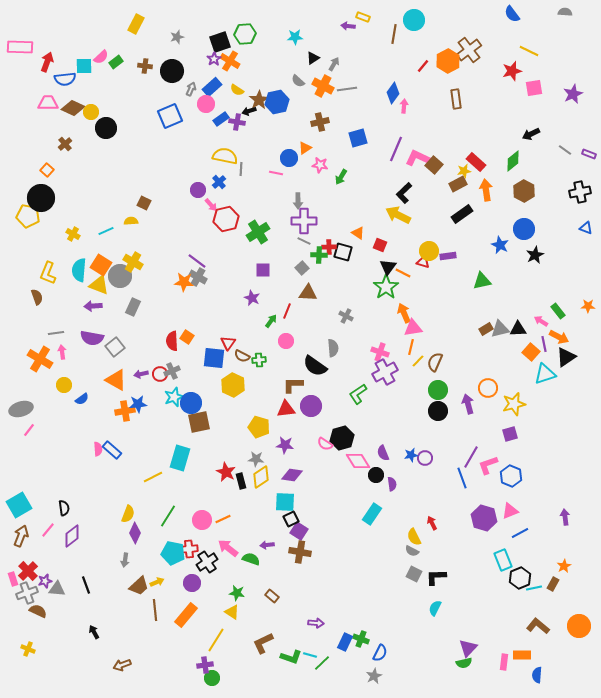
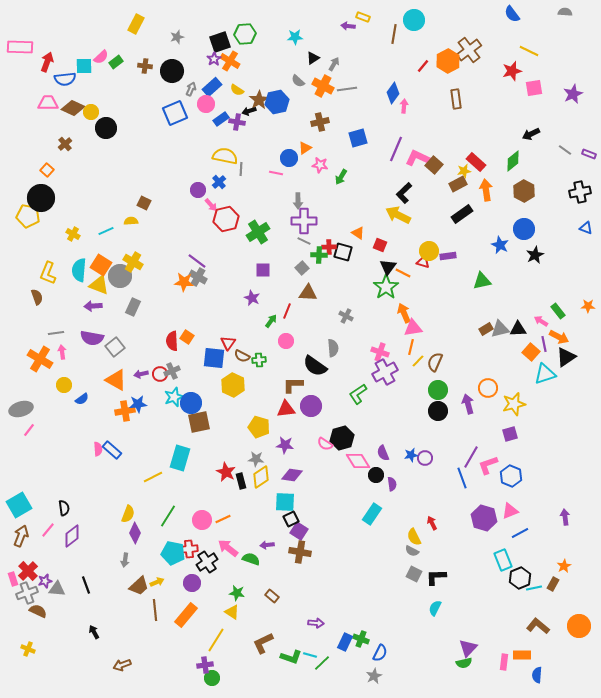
blue square at (170, 116): moved 5 px right, 3 px up
